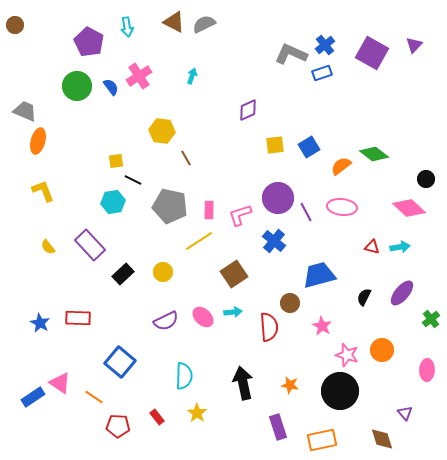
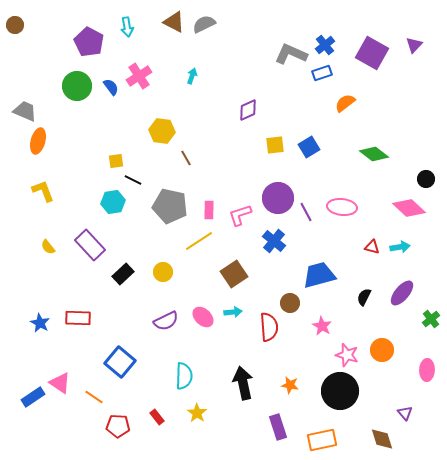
orange semicircle at (341, 166): moved 4 px right, 63 px up
